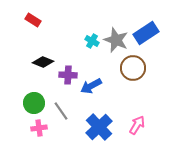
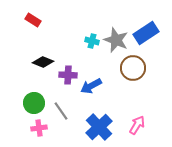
cyan cross: rotated 16 degrees counterclockwise
